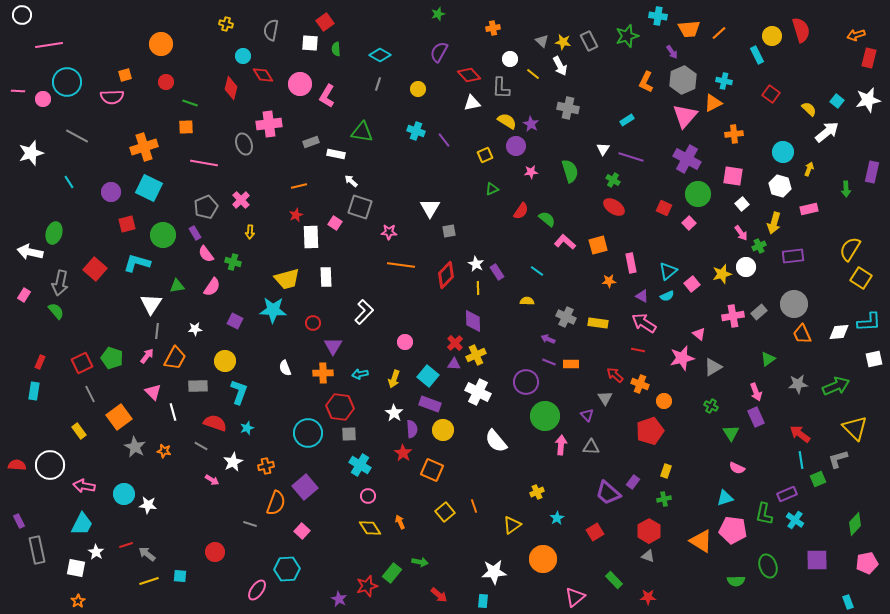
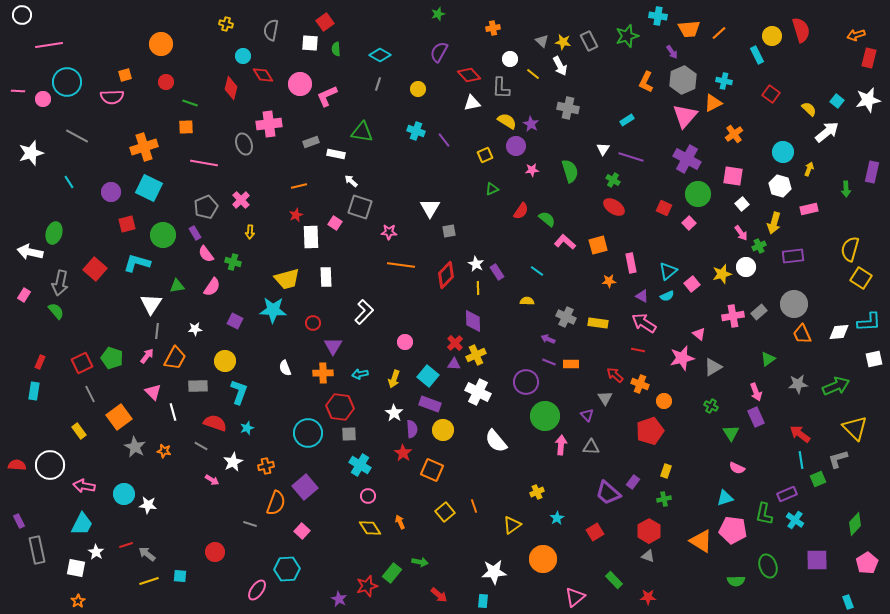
pink L-shape at (327, 96): rotated 35 degrees clockwise
orange cross at (734, 134): rotated 30 degrees counterclockwise
pink star at (531, 172): moved 1 px right, 2 px up
yellow semicircle at (850, 249): rotated 15 degrees counterclockwise
pink pentagon at (867, 563): rotated 20 degrees counterclockwise
